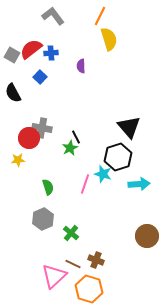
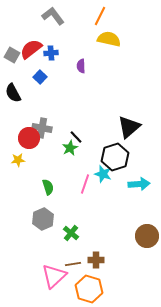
yellow semicircle: rotated 60 degrees counterclockwise
black triangle: rotated 30 degrees clockwise
black line: rotated 16 degrees counterclockwise
black hexagon: moved 3 px left
brown cross: rotated 21 degrees counterclockwise
brown line: rotated 35 degrees counterclockwise
